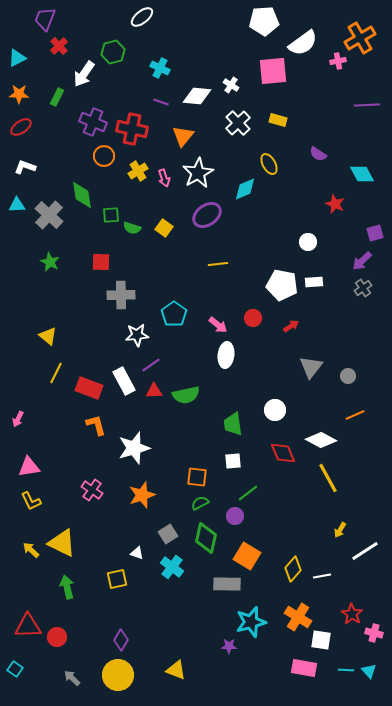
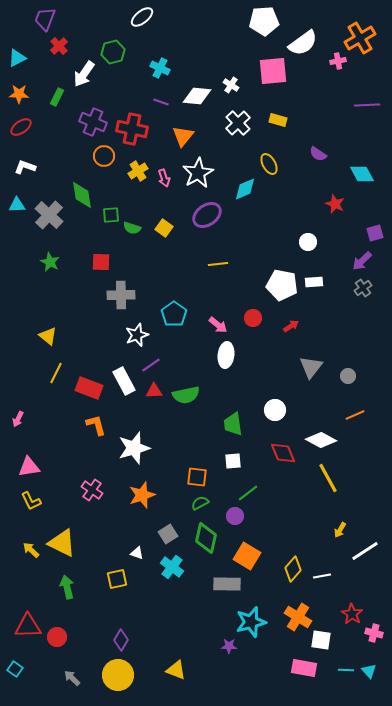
white star at (137, 335): rotated 15 degrees counterclockwise
